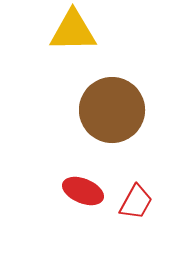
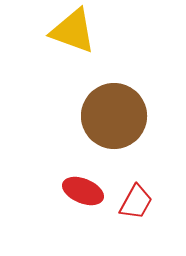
yellow triangle: rotated 21 degrees clockwise
brown circle: moved 2 px right, 6 px down
